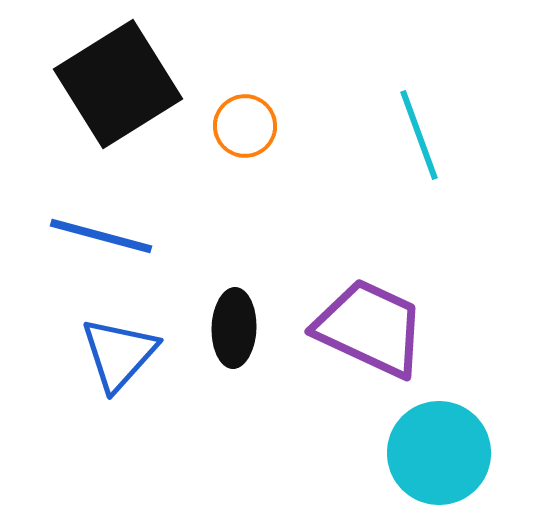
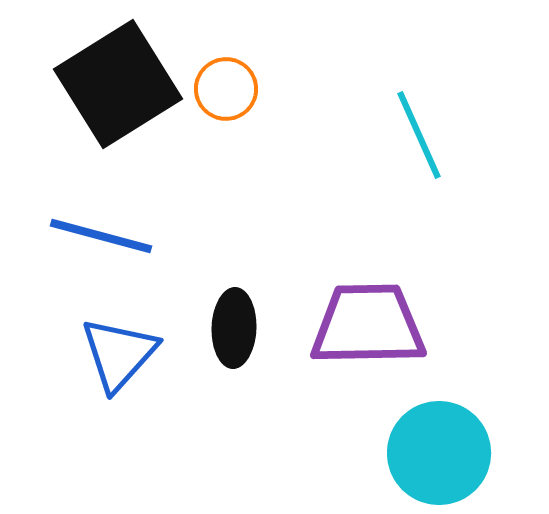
orange circle: moved 19 px left, 37 px up
cyan line: rotated 4 degrees counterclockwise
purple trapezoid: moved 2 px left, 3 px up; rotated 26 degrees counterclockwise
